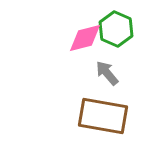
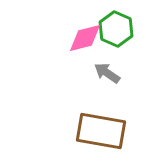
gray arrow: rotated 16 degrees counterclockwise
brown rectangle: moved 2 px left, 15 px down
